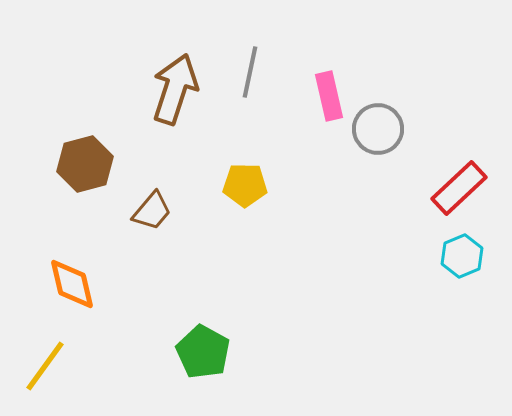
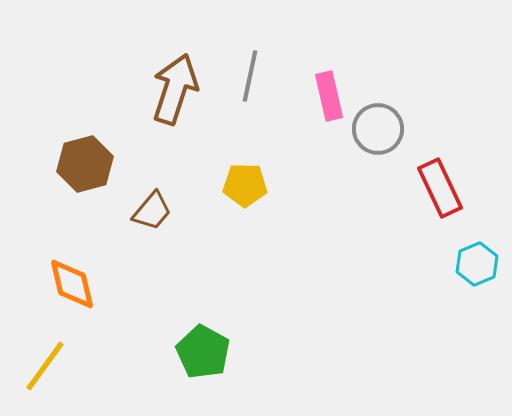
gray line: moved 4 px down
red rectangle: moved 19 px left; rotated 72 degrees counterclockwise
cyan hexagon: moved 15 px right, 8 px down
